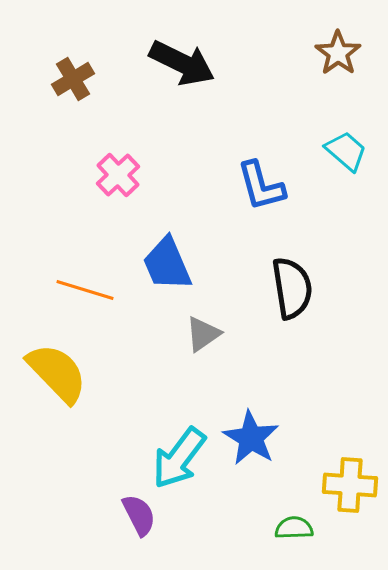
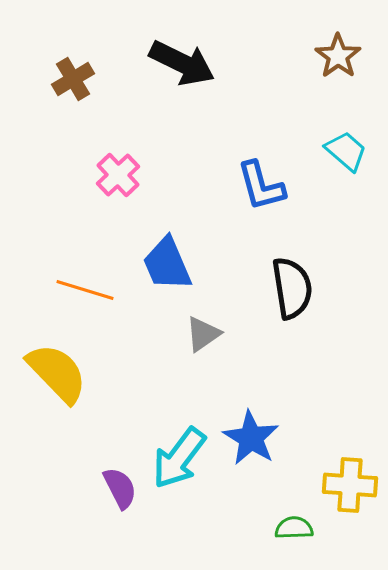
brown star: moved 3 px down
purple semicircle: moved 19 px left, 27 px up
